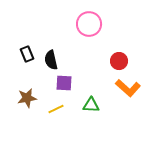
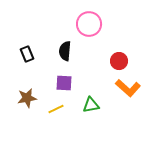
black semicircle: moved 14 px right, 9 px up; rotated 18 degrees clockwise
green triangle: rotated 12 degrees counterclockwise
